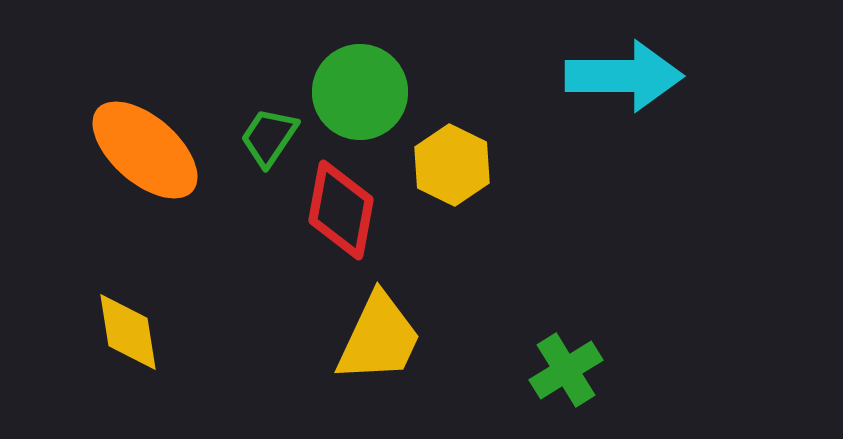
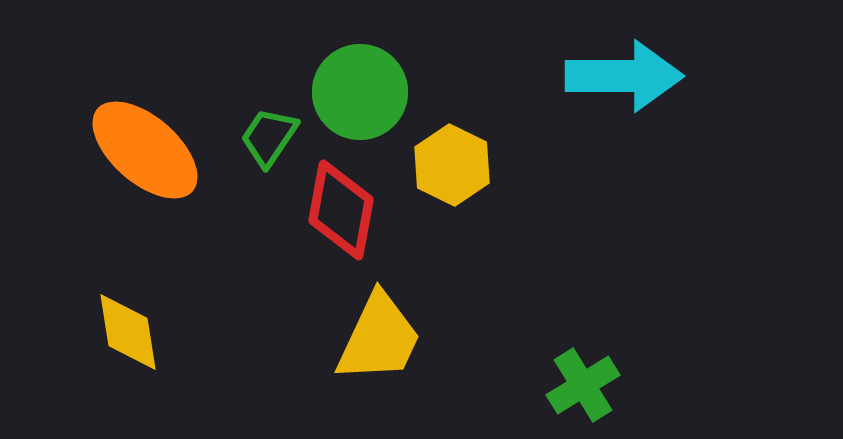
green cross: moved 17 px right, 15 px down
